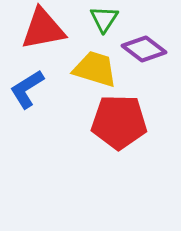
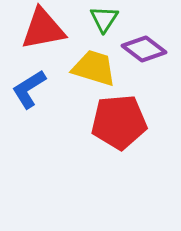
yellow trapezoid: moved 1 px left, 1 px up
blue L-shape: moved 2 px right
red pentagon: rotated 6 degrees counterclockwise
